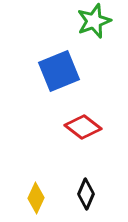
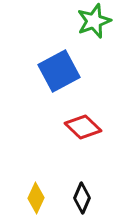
blue square: rotated 6 degrees counterclockwise
red diamond: rotated 6 degrees clockwise
black diamond: moved 4 px left, 4 px down
